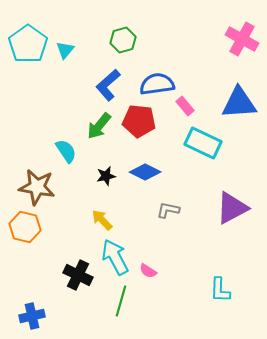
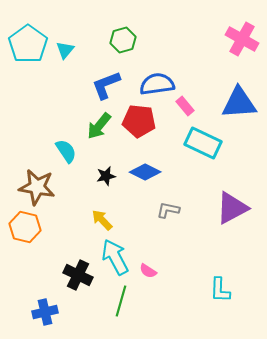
blue L-shape: moved 2 px left; rotated 20 degrees clockwise
blue cross: moved 13 px right, 4 px up
